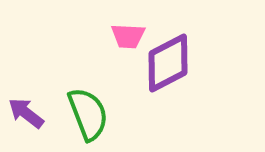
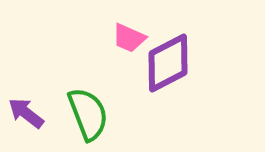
pink trapezoid: moved 1 px right, 2 px down; rotated 21 degrees clockwise
